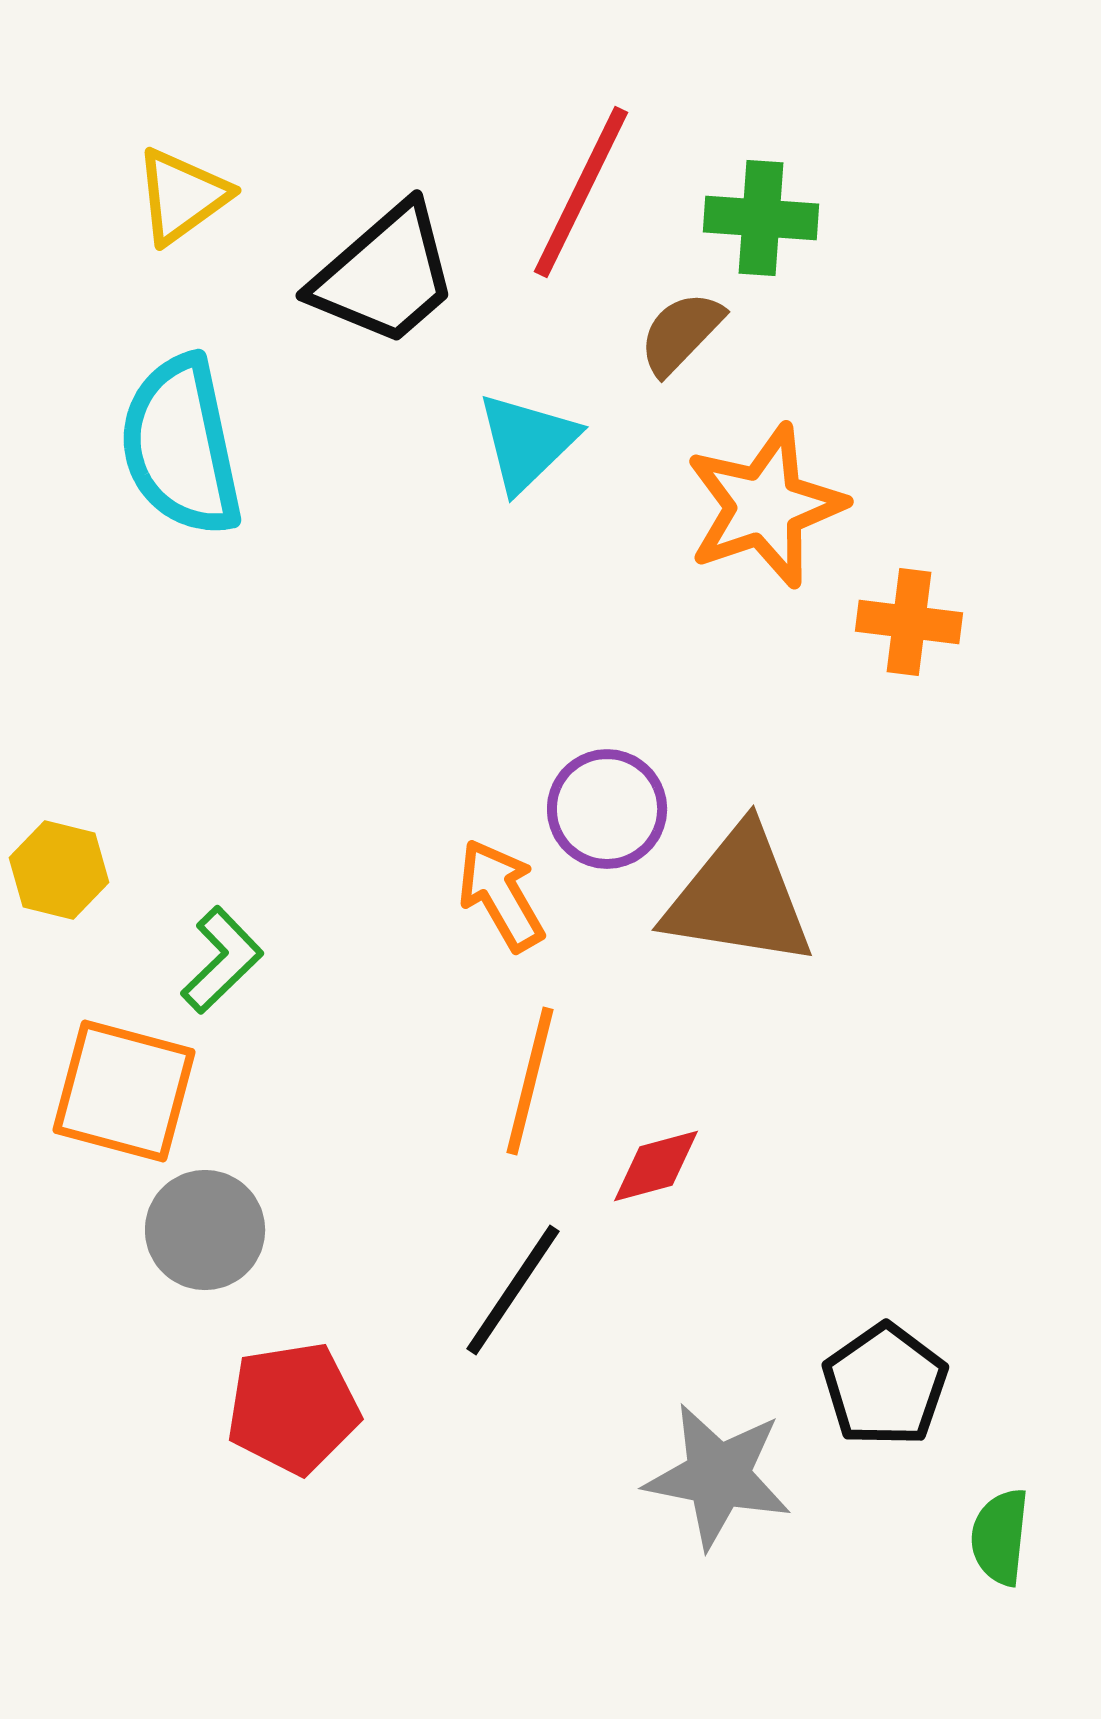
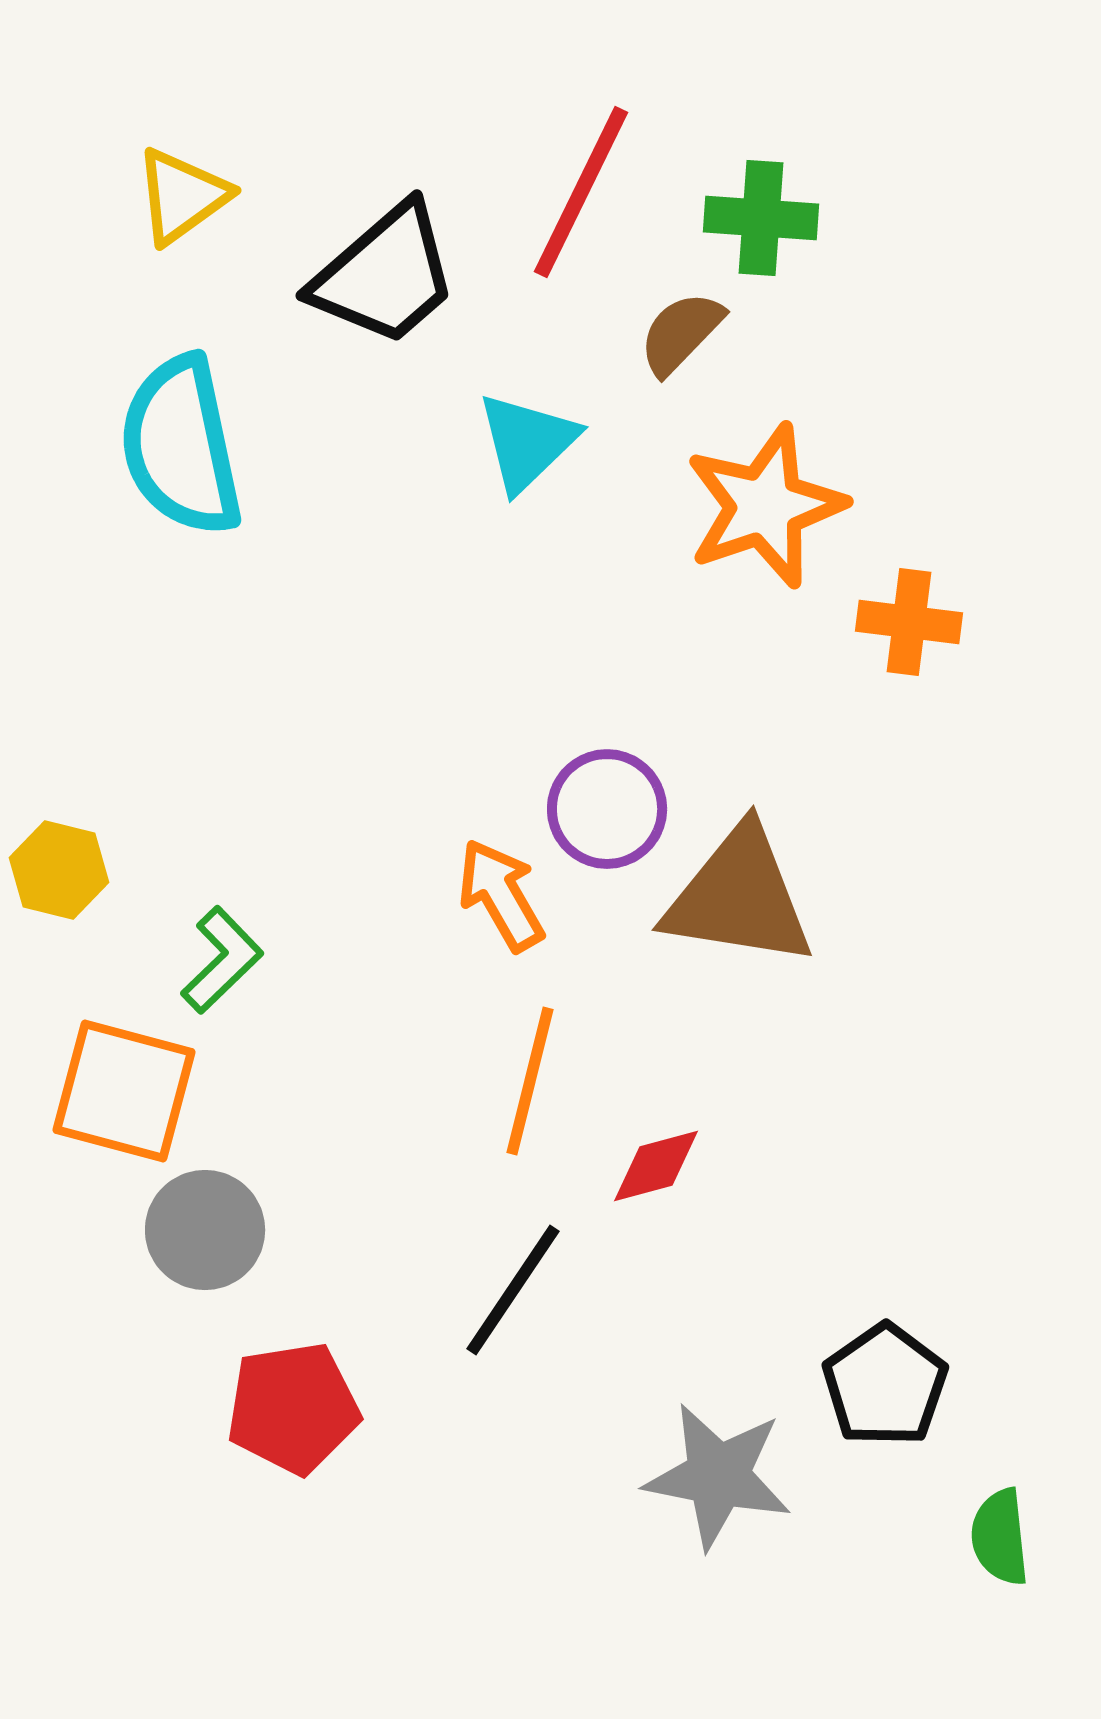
green semicircle: rotated 12 degrees counterclockwise
